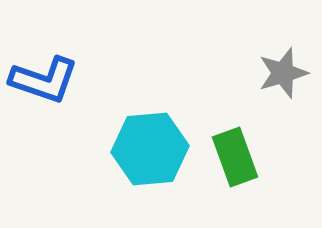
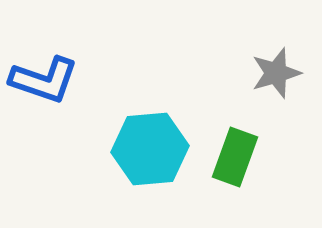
gray star: moved 7 px left
green rectangle: rotated 40 degrees clockwise
